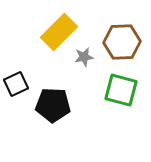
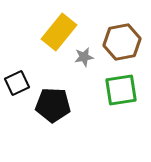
yellow rectangle: rotated 6 degrees counterclockwise
brown hexagon: rotated 9 degrees counterclockwise
black square: moved 1 px right, 1 px up
green square: rotated 24 degrees counterclockwise
